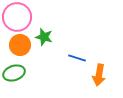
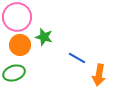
blue line: rotated 12 degrees clockwise
